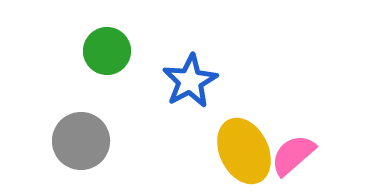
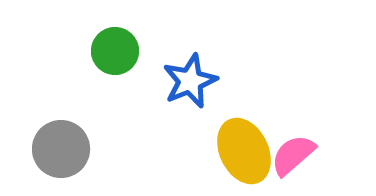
green circle: moved 8 px right
blue star: rotated 6 degrees clockwise
gray circle: moved 20 px left, 8 px down
